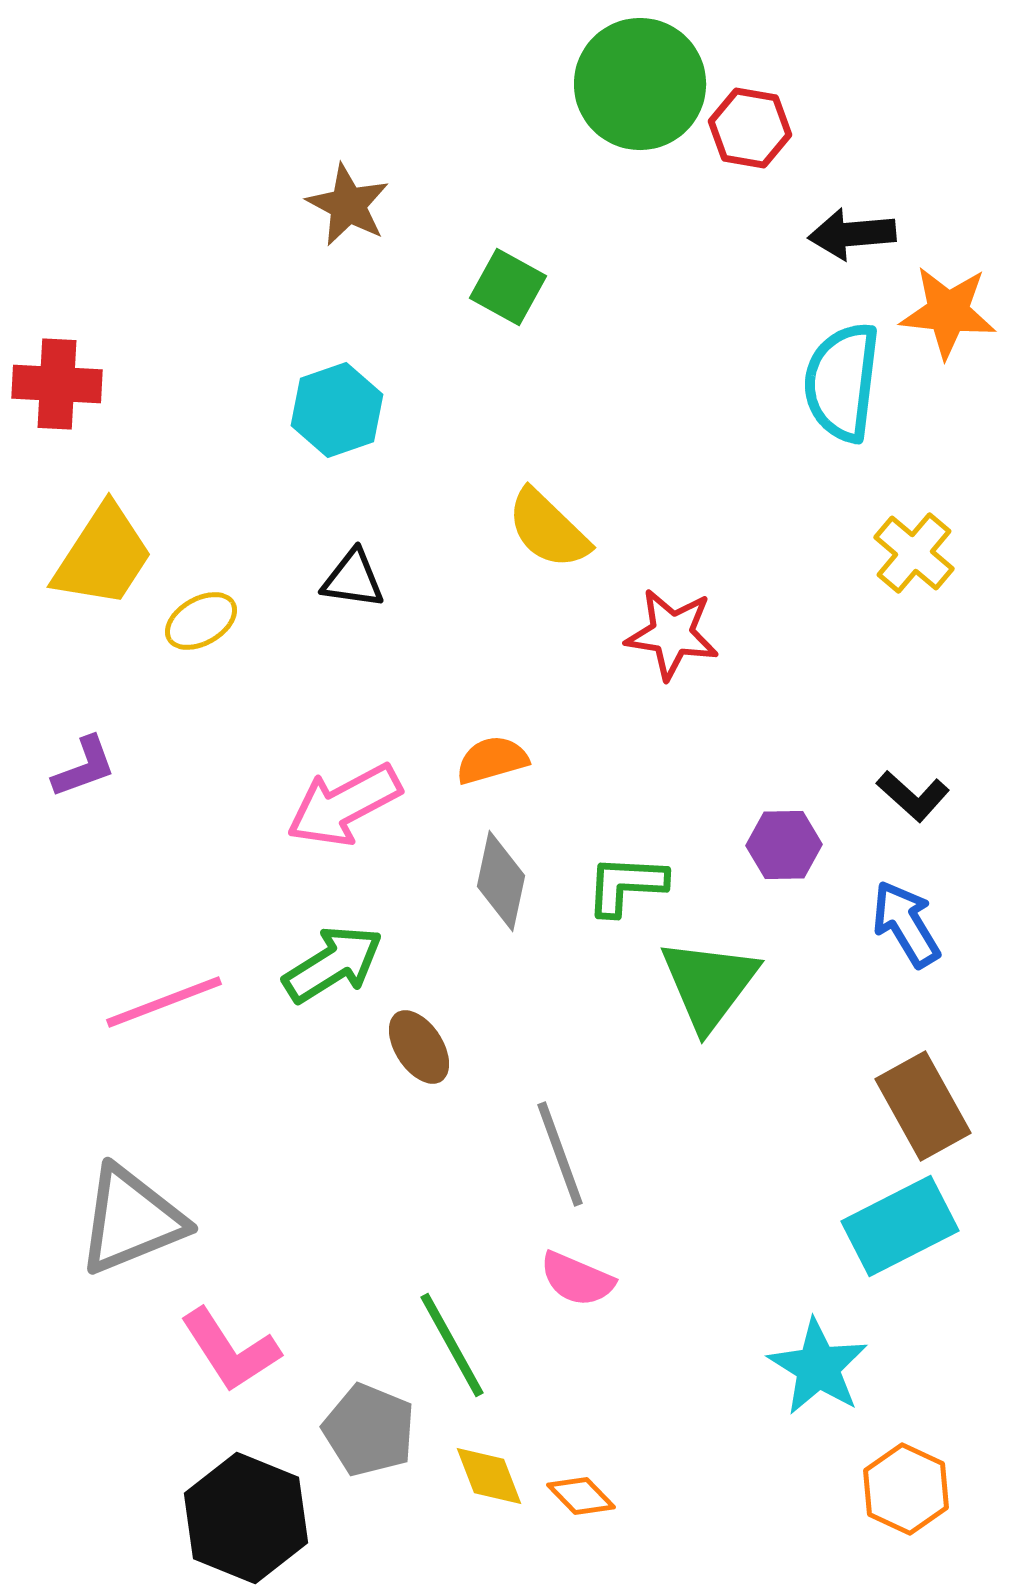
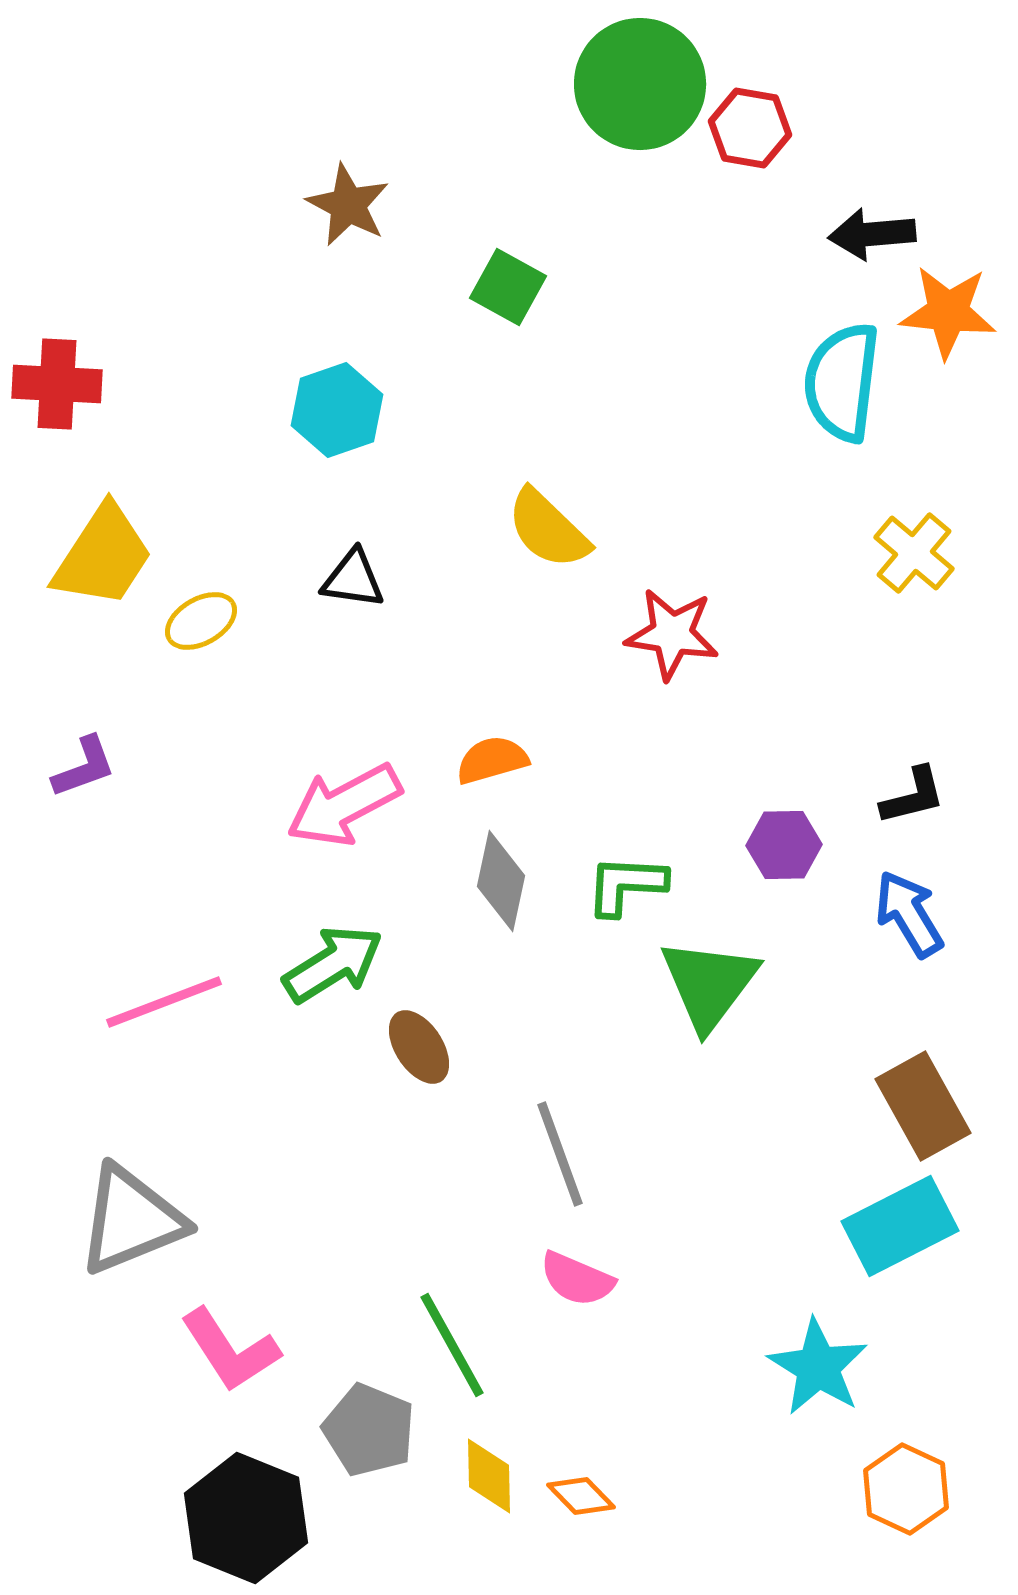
black arrow: moved 20 px right
black L-shape: rotated 56 degrees counterclockwise
blue arrow: moved 3 px right, 10 px up
yellow diamond: rotated 20 degrees clockwise
